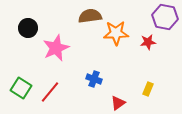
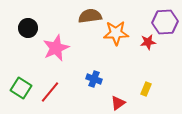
purple hexagon: moved 5 px down; rotated 15 degrees counterclockwise
yellow rectangle: moved 2 px left
